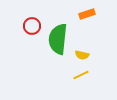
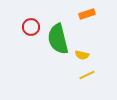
red circle: moved 1 px left, 1 px down
green semicircle: rotated 20 degrees counterclockwise
yellow line: moved 6 px right
